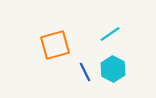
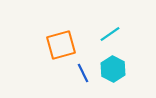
orange square: moved 6 px right
blue line: moved 2 px left, 1 px down
